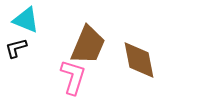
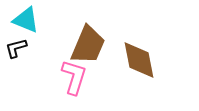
pink L-shape: moved 1 px right
